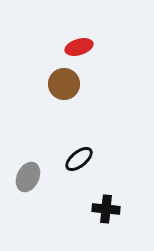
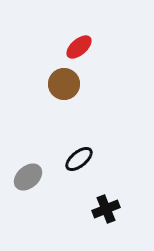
red ellipse: rotated 24 degrees counterclockwise
gray ellipse: rotated 24 degrees clockwise
black cross: rotated 28 degrees counterclockwise
